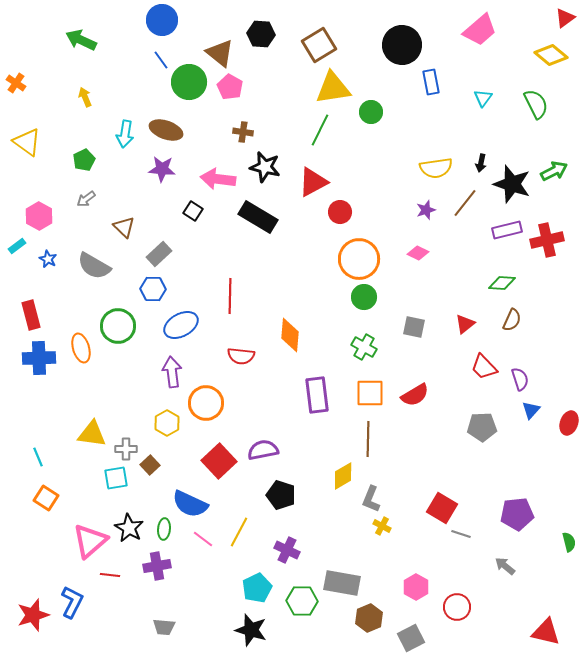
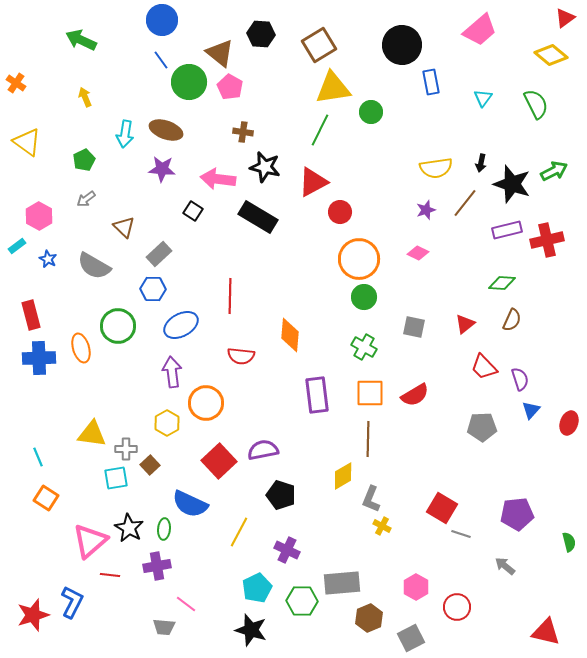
pink line at (203, 539): moved 17 px left, 65 px down
gray rectangle at (342, 583): rotated 15 degrees counterclockwise
